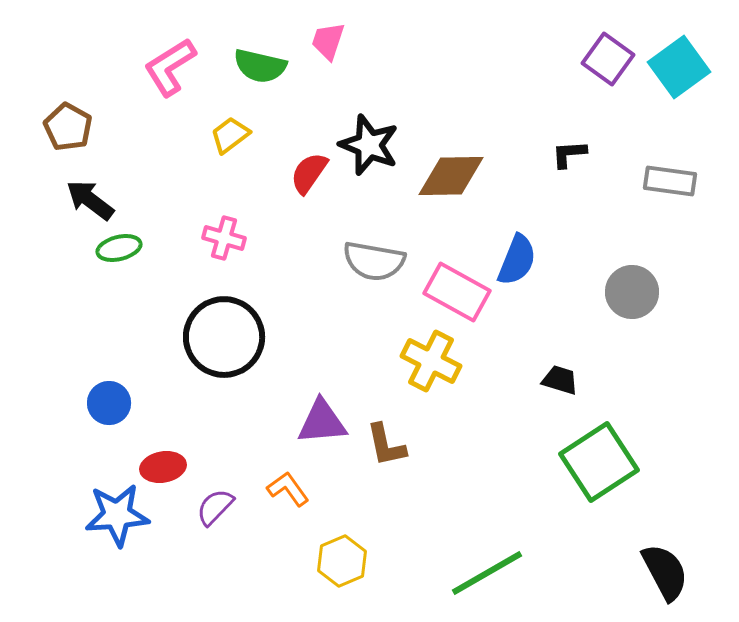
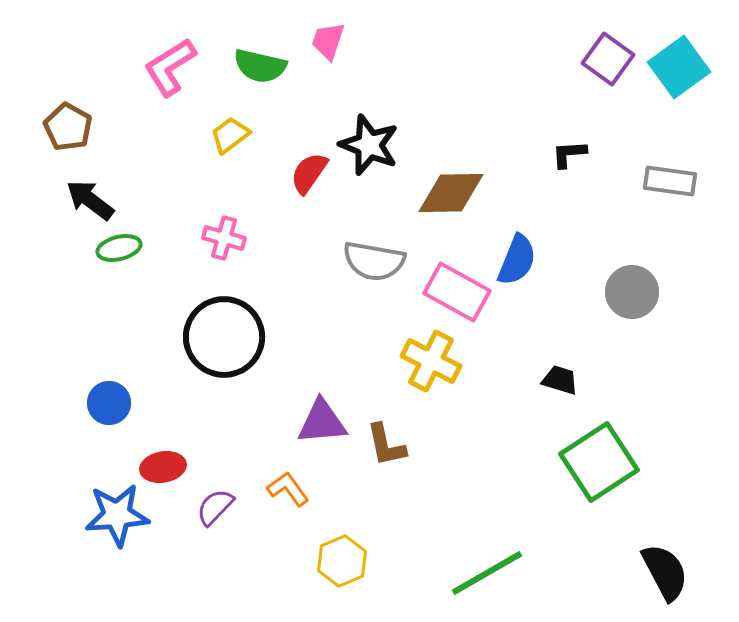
brown diamond: moved 17 px down
